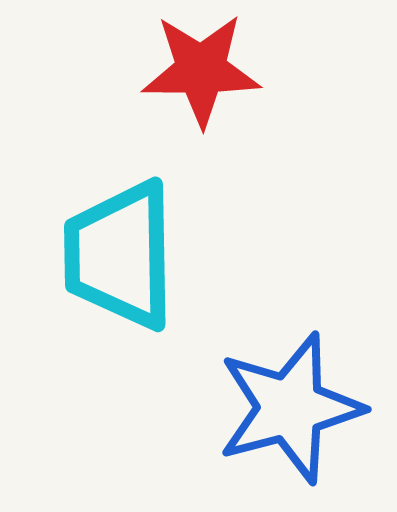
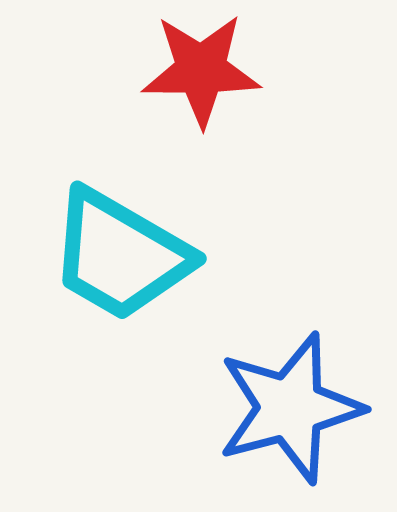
cyan trapezoid: rotated 59 degrees counterclockwise
